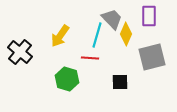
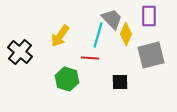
cyan line: moved 1 px right
gray square: moved 1 px left, 2 px up
